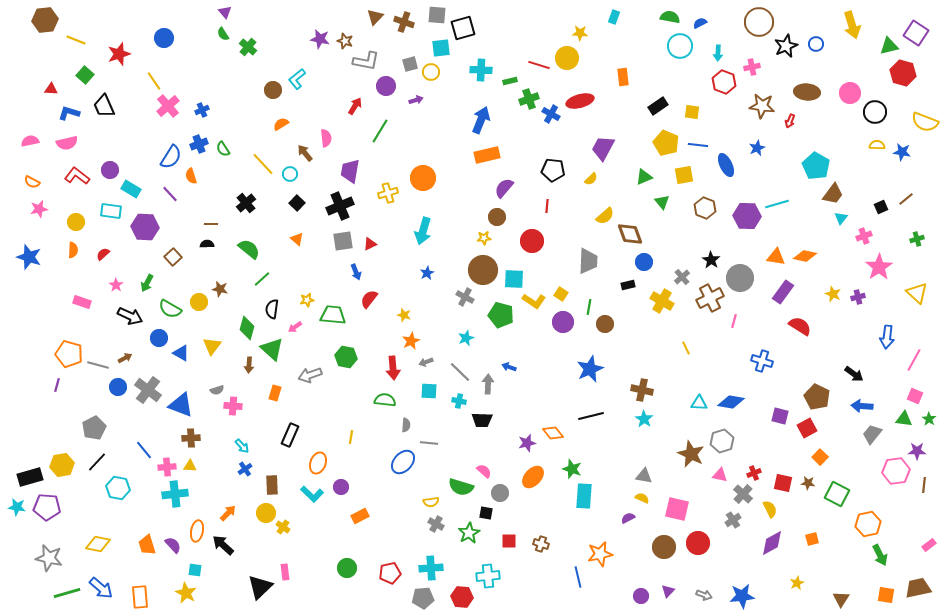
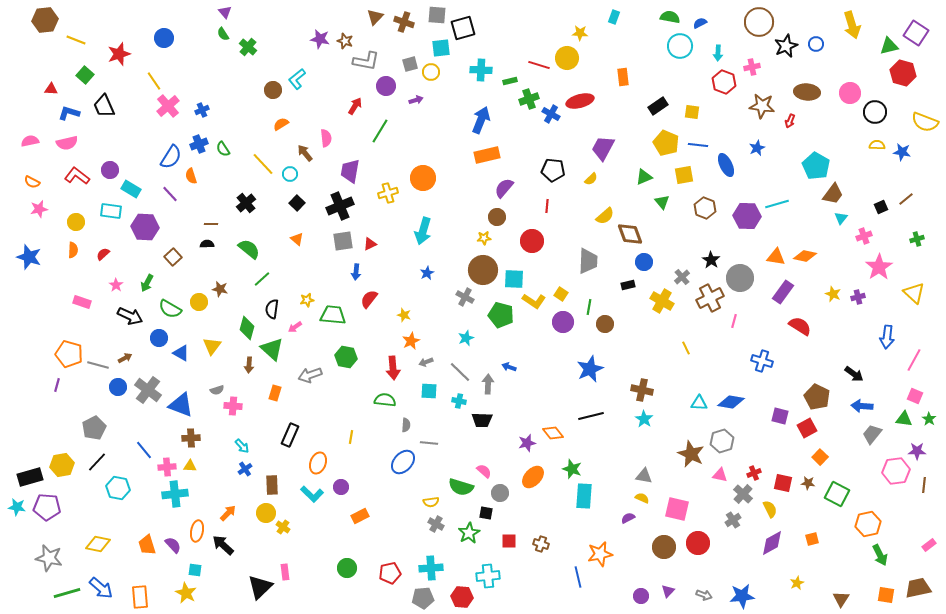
blue arrow at (356, 272): rotated 28 degrees clockwise
yellow triangle at (917, 293): moved 3 px left
